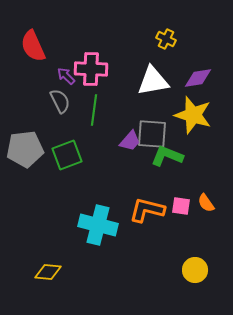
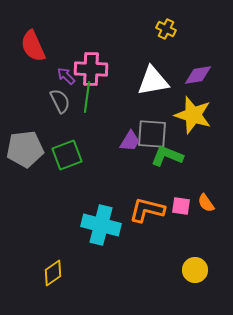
yellow cross: moved 10 px up
purple diamond: moved 3 px up
green line: moved 7 px left, 13 px up
purple trapezoid: rotated 10 degrees counterclockwise
cyan cross: moved 3 px right
yellow diamond: moved 5 px right, 1 px down; rotated 40 degrees counterclockwise
